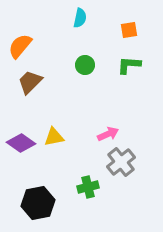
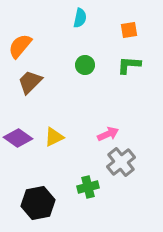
yellow triangle: rotated 15 degrees counterclockwise
purple diamond: moved 3 px left, 5 px up
